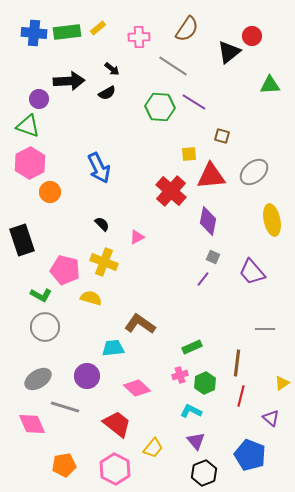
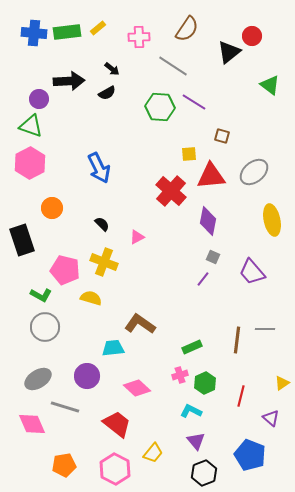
green triangle at (270, 85): rotated 40 degrees clockwise
green triangle at (28, 126): moved 3 px right
orange circle at (50, 192): moved 2 px right, 16 px down
brown line at (237, 363): moved 23 px up
yellow trapezoid at (153, 448): moved 5 px down
